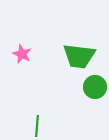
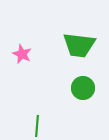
green trapezoid: moved 11 px up
green circle: moved 12 px left, 1 px down
